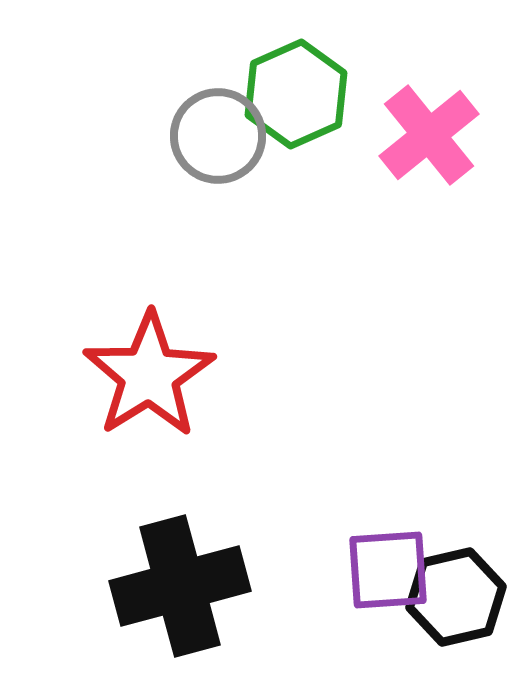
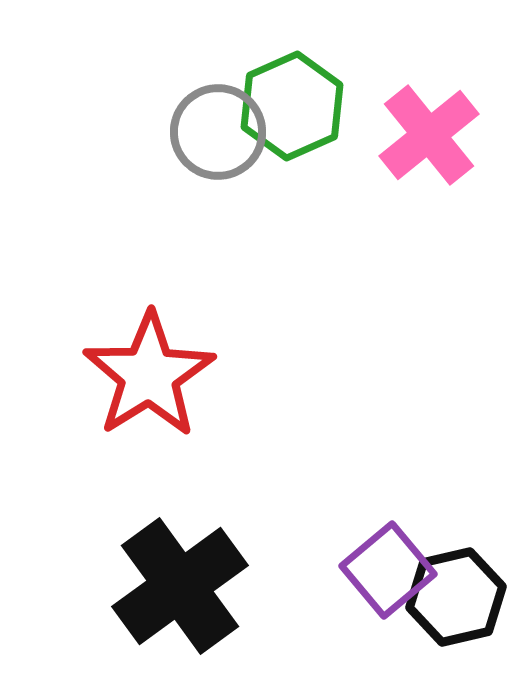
green hexagon: moved 4 px left, 12 px down
gray circle: moved 4 px up
purple square: rotated 36 degrees counterclockwise
black cross: rotated 21 degrees counterclockwise
